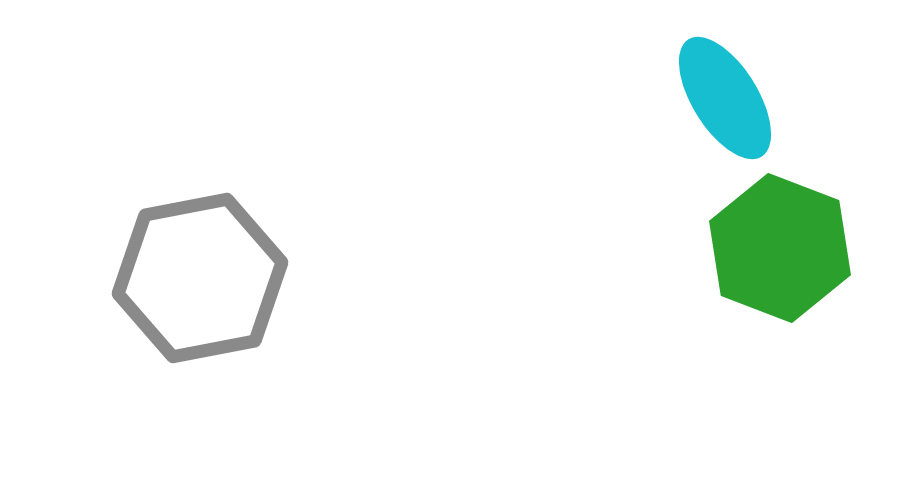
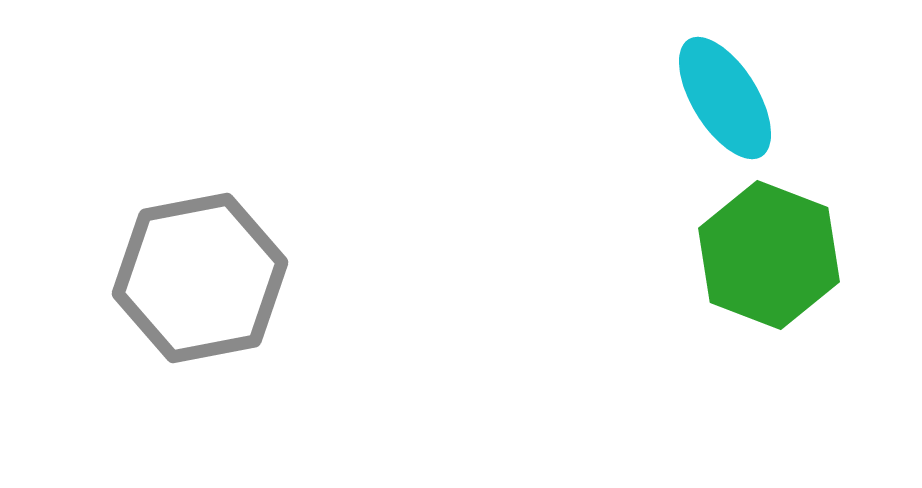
green hexagon: moved 11 px left, 7 px down
